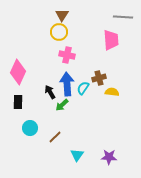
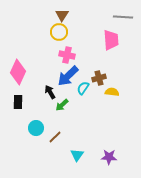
blue arrow: moved 1 px right, 8 px up; rotated 130 degrees counterclockwise
cyan circle: moved 6 px right
